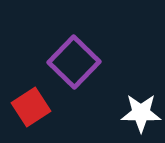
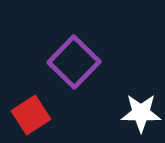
red square: moved 8 px down
